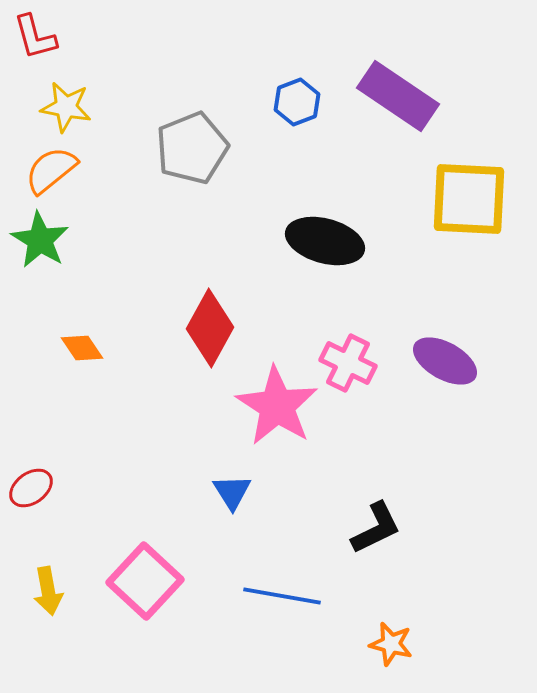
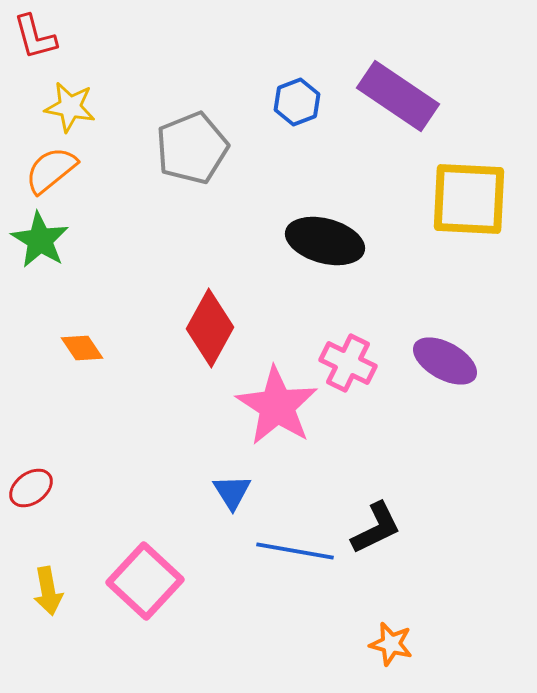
yellow star: moved 4 px right
blue line: moved 13 px right, 45 px up
